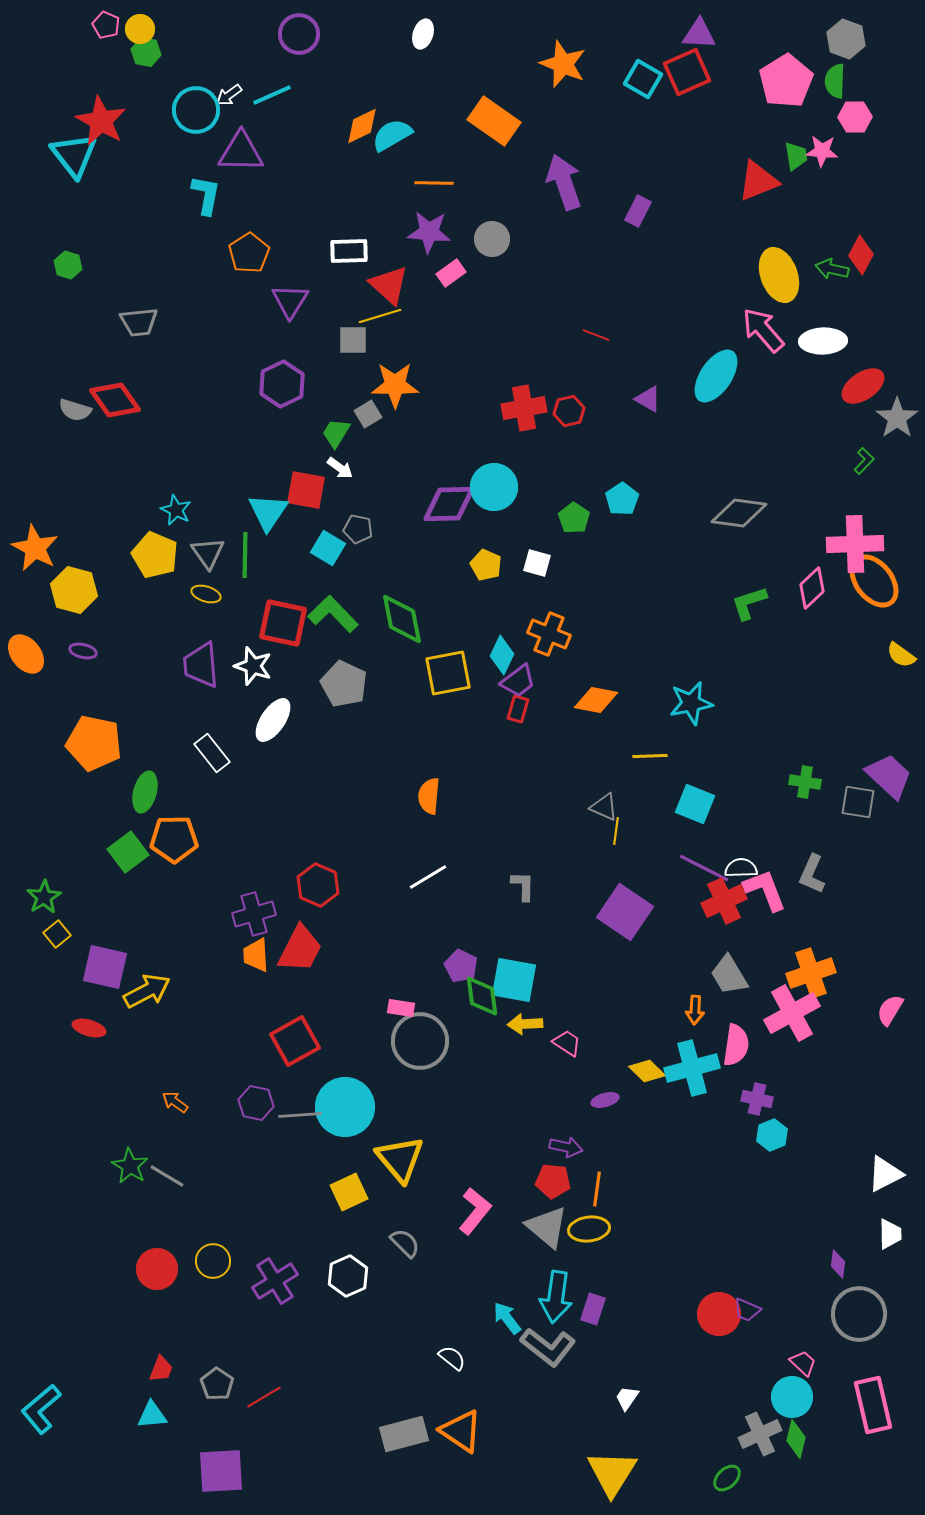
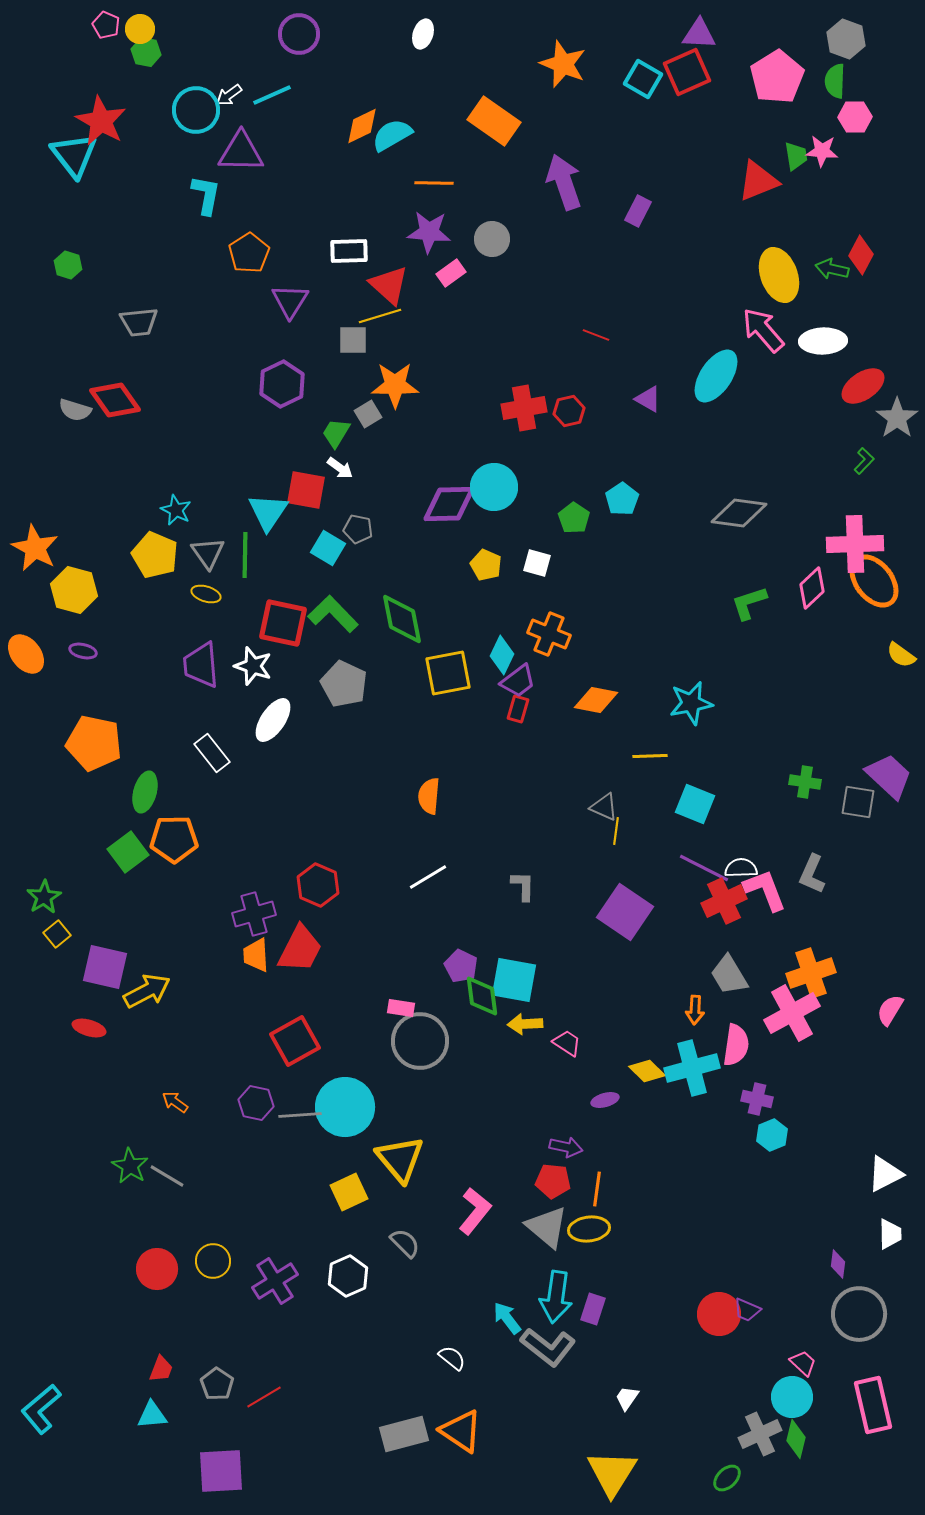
pink pentagon at (786, 81): moved 9 px left, 4 px up
